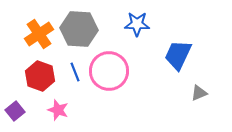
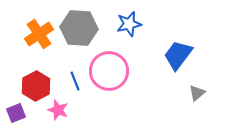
blue star: moved 8 px left; rotated 15 degrees counterclockwise
gray hexagon: moved 1 px up
blue trapezoid: rotated 12 degrees clockwise
blue line: moved 9 px down
red hexagon: moved 4 px left, 10 px down; rotated 12 degrees clockwise
gray triangle: moved 2 px left; rotated 18 degrees counterclockwise
purple square: moved 1 px right, 2 px down; rotated 18 degrees clockwise
